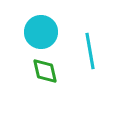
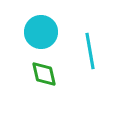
green diamond: moved 1 px left, 3 px down
